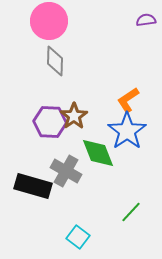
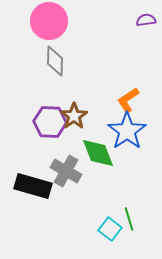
green line: moved 2 px left, 7 px down; rotated 60 degrees counterclockwise
cyan square: moved 32 px right, 8 px up
